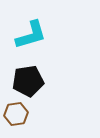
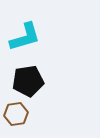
cyan L-shape: moved 6 px left, 2 px down
